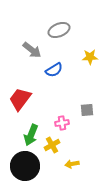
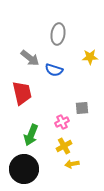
gray ellipse: moved 1 px left, 4 px down; rotated 60 degrees counterclockwise
gray arrow: moved 2 px left, 8 px down
blue semicircle: rotated 48 degrees clockwise
red trapezoid: moved 2 px right, 6 px up; rotated 130 degrees clockwise
gray square: moved 5 px left, 2 px up
pink cross: moved 1 px up; rotated 16 degrees counterclockwise
yellow cross: moved 12 px right, 1 px down
black circle: moved 1 px left, 3 px down
